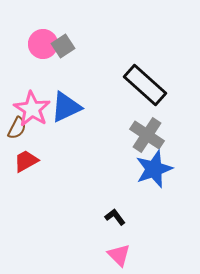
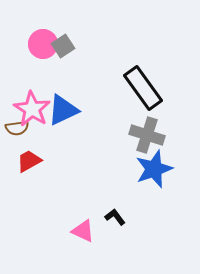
black rectangle: moved 2 px left, 3 px down; rotated 12 degrees clockwise
blue triangle: moved 3 px left, 3 px down
brown semicircle: rotated 55 degrees clockwise
gray cross: rotated 16 degrees counterclockwise
red trapezoid: moved 3 px right
pink triangle: moved 36 px left, 24 px up; rotated 20 degrees counterclockwise
